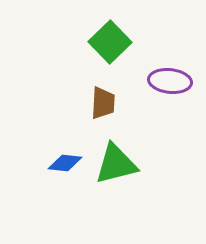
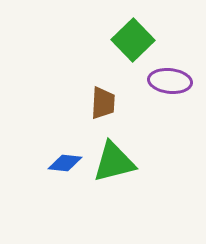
green square: moved 23 px right, 2 px up
green triangle: moved 2 px left, 2 px up
